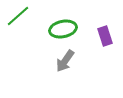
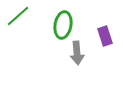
green ellipse: moved 4 px up; rotated 68 degrees counterclockwise
gray arrow: moved 12 px right, 8 px up; rotated 40 degrees counterclockwise
